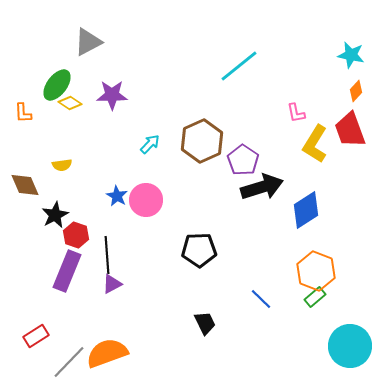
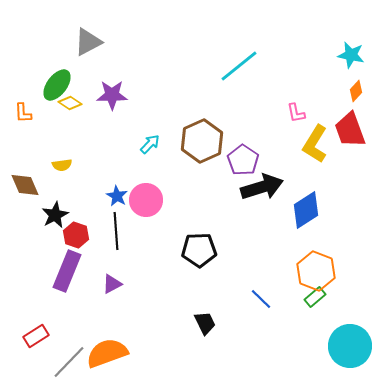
black line: moved 9 px right, 24 px up
